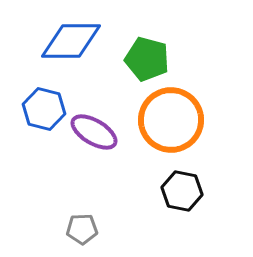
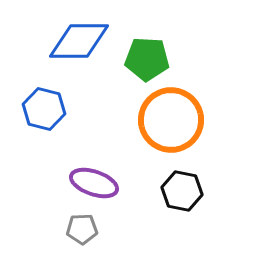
blue diamond: moved 8 px right
green pentagon: rotated 12 degrees counterclockwise
purple ellipse: moved 51 px down; rotated 12 degrees counterclockwise
